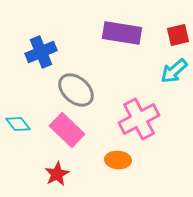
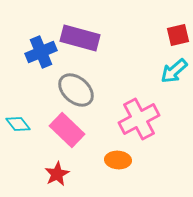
purple rectangle: moved 42 px left, 5 px down; rotated 6 degrees clockwise
